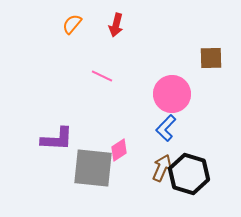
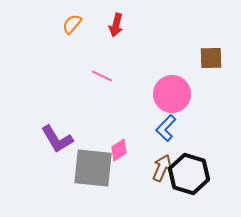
purple L-shape: rotated 56 degrees clockwise
